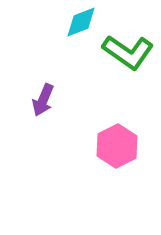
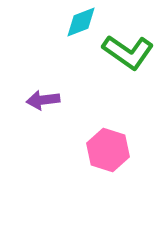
purple arrow: rotated 60 degrees clockwise
pink hexagon: moved 9 px left, 4 px down; rotated 15 degrees counterclockwise
